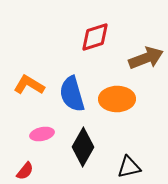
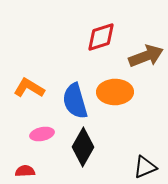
red diamond: moved 6 px right
brown arrow: moved 2 px up
orange L-shape: moved 3 px down
blue semicircle: moved 3 px right, 7 px down
orange ellipse: moved 2 px left, 7 px up
black triangle: moved 16 px right; rotated 10 degrees counterclockwise
red semicircle: rotated 132 degrees counterclockwise
